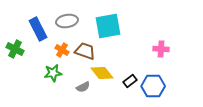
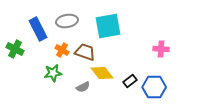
brown trapezoid: moved 1 px down
blue hexagon: moved 1 px right, 1 px down
